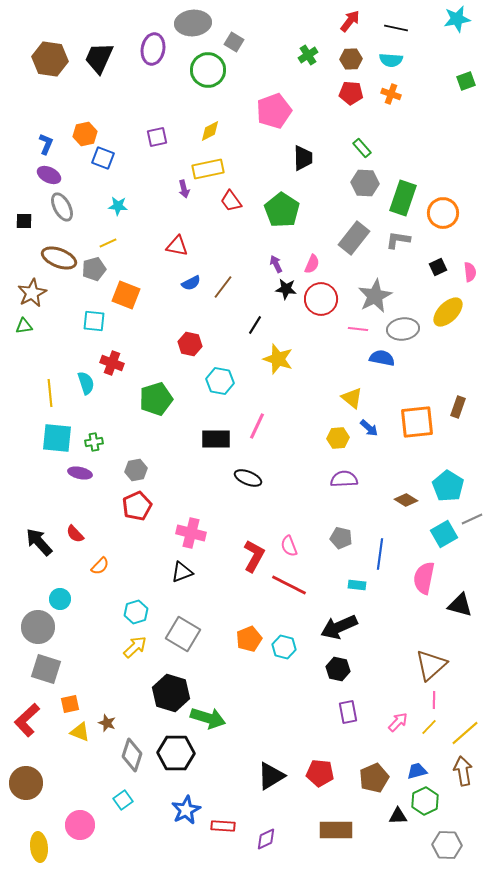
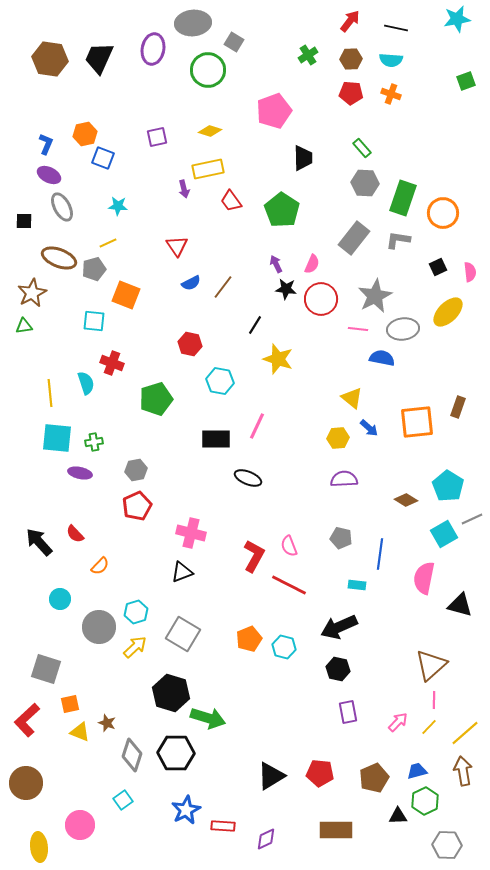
yellow diamond at (210, 131): rotated 45 degrees clockwise
red triangle at (177, 246): rotated 45 degrees clockwise
gray circle at (38, 627): moved 61 px right
